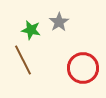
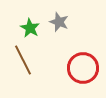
gray star: rotated 18 degrees counterclockwise
green star: moved 1 px left, 2 px up; rotated 18 degrees clockwise
